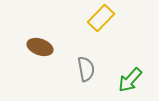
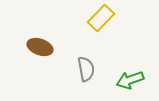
green arrow: rotated 28 degrees clockwise
